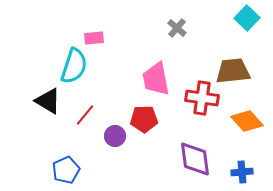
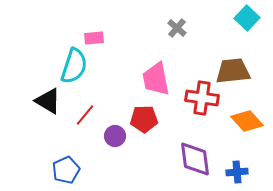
blue cross: moved 5 px left
